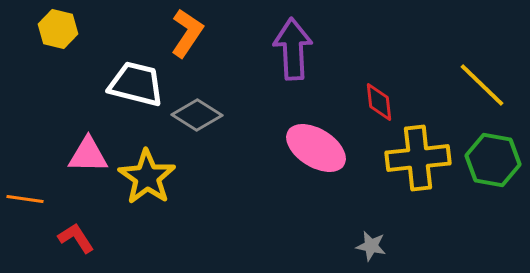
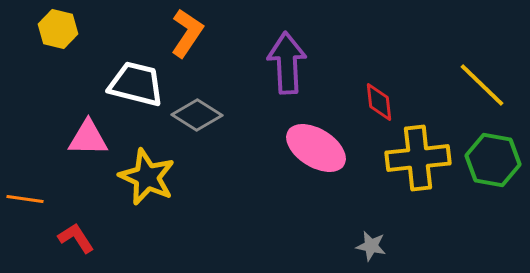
purple arrow: moved 6 px left, 14 px down
pink triangle: moved 17 px up
yellow star: rotated 10 degrees counterclockwise
